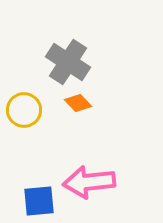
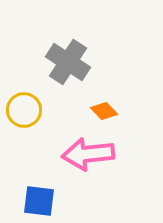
orange diamond: moved 26 px right, 8 px down
pink arrow: moved 1 px left, 28 px up
blue square: rotated 12 degrees clockwise
